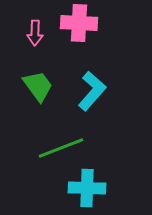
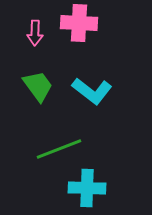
cyan L-shape: rotated 87 degrees clockwise
green line: moved 2 px left, 1 px down
